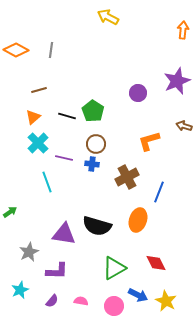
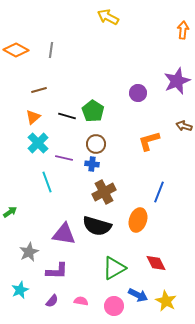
brown cross: moved 23 px left, 15 px down
